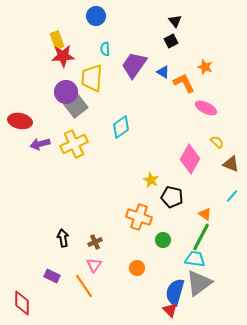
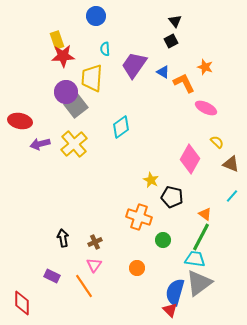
yellow cross: rotated 16 degrees counterclockwise
